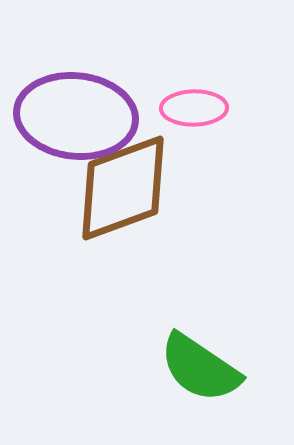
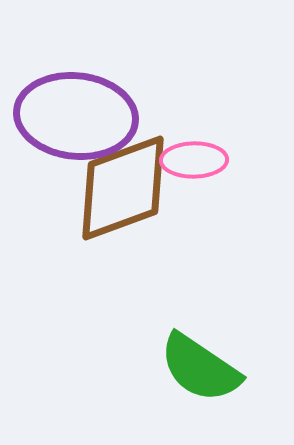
pink ellipse: moved 52 px down
